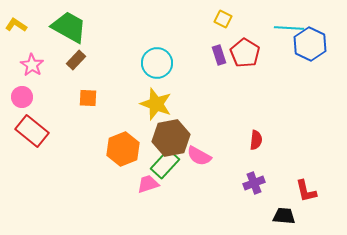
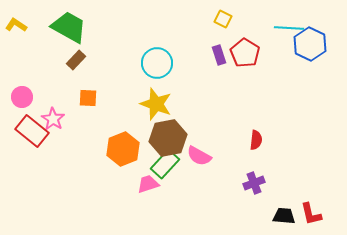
pink star: moved 21 px right, 54 px down
brown hexagon: moved 3 px left
red L-shape: moved 5 px right, 23 px down
